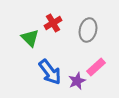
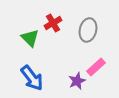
blue arrow: moved 18 px left, 6 px down
